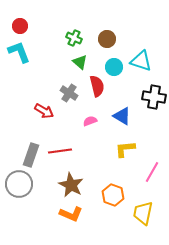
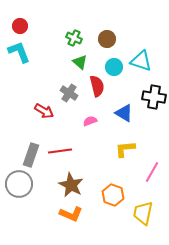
blue triangle: moved 2 px right, 3 px up
